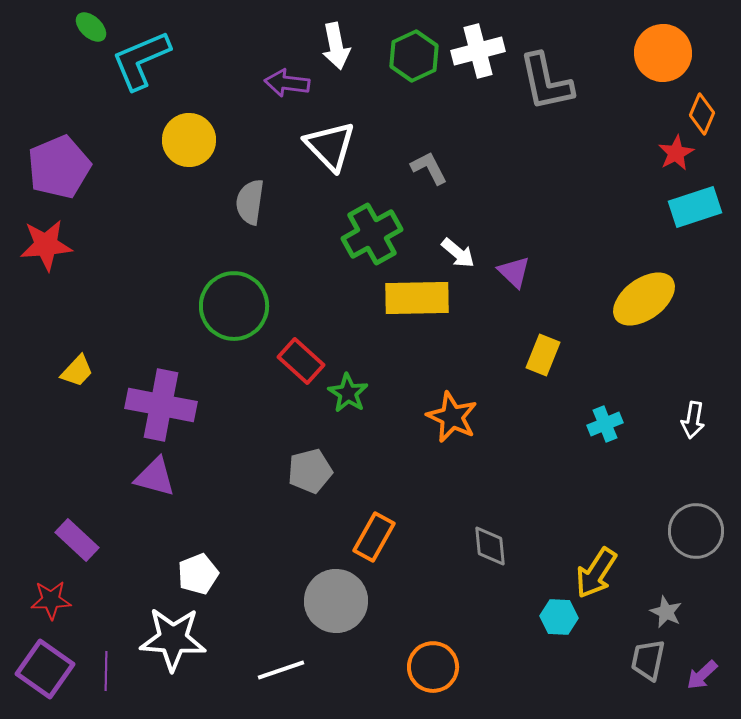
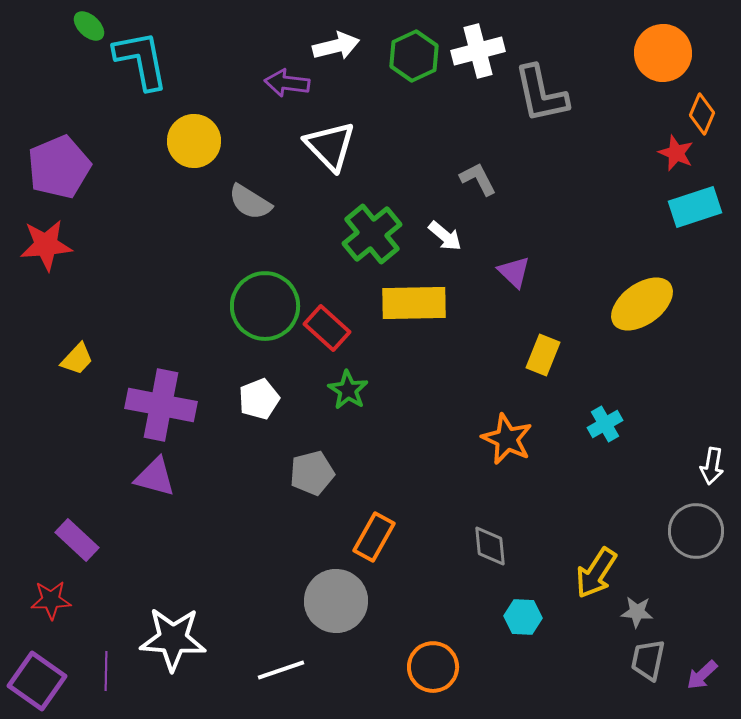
green ellipse at (91, 27): moved 2 px left, 1 px up
white arrow at (336, 46): rotated 93 degrees counterclockwise
cyan L-shape at (141, 60): rotated 102 degrees clockwise
gray L-shape at (546, 82): moved 5 px left, 12 px down
yellow circle at (189, 140): moved 5 px right, 1 px down
red star at (676, 153): rotated 21 degrees counterclockwise
gray L-shape at (429, 168): moved 49 px right, 11 px down
gray semicircle at (250, 202): rotated 66 degrees counterclockwise
green cross at (372, 234): rotated 10 degrees counterclockwise
white arrow at (458, 253): moved 13 px left, 17 px up
yellow rectangle at (417, 298): moved 3 px left, 5 px down
yellow ellipse at (644, 299): moved 2 px left, 5 px down
green circle at (234, 306): moved 31 px right
red rectangle at (301, 361): moved 26 px right, 33 px up
yellow trapezoid at (77, 371): moved 12 px up
green star at (348, 393): moved 3 px up
orange star at (452, 417): moved 55 px right, 22 px down
white arrow at (693, 420): moved 19 px right, 46 px down
cyan cross at (605, 424): rotated 8 degrees counterclockwise
gray pentagon at (310, 471): moved 2 px right, 2 px down
white pentagon at (198, 574): moved 61 px right, 175 px up
gray star at (666, 612): moved 29 px left; rotated 20 degrees counterclockwise
cyan hexagon at (559, 617): moved 36 px left
purple square at (45, 669): moved 8 px left, 12 px down
